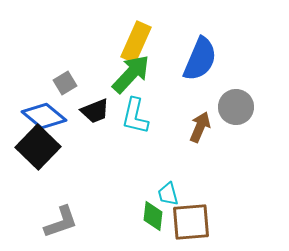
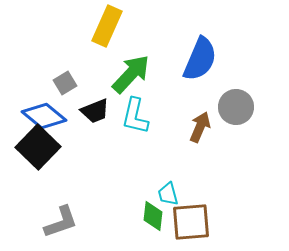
yellow rectangle: moved 29 px left, 16 px up
